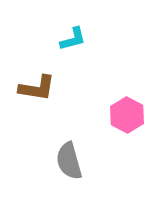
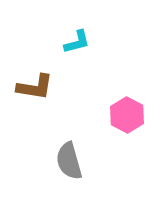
cyan L-shape: moved 4 px right, 3 px down
brown L-shape: moved 2 px left, 1 px up
